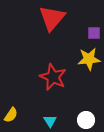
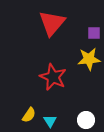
red triangle: moved 5 px down
yellow semicircle: moved 18 px right
